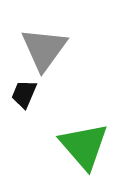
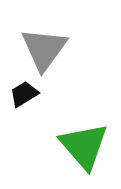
black trapezoid: rotated 36 degrees clockwise
